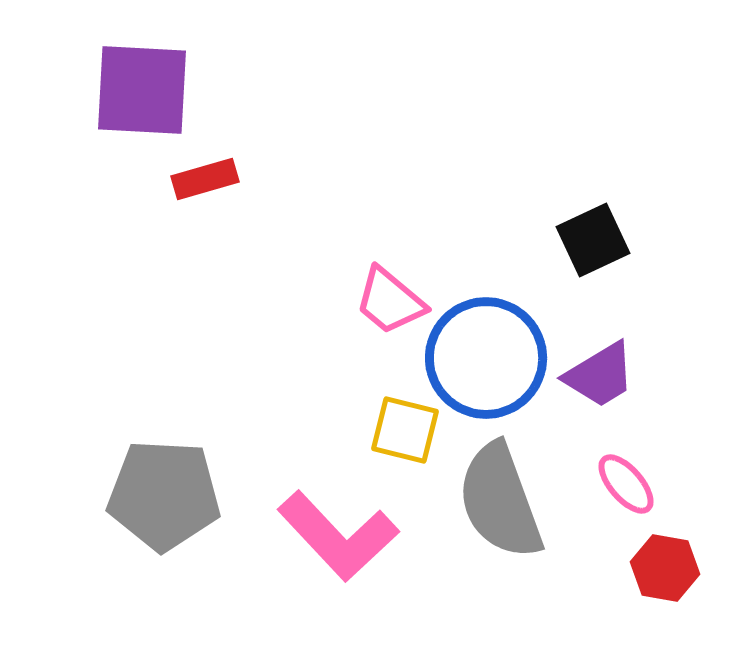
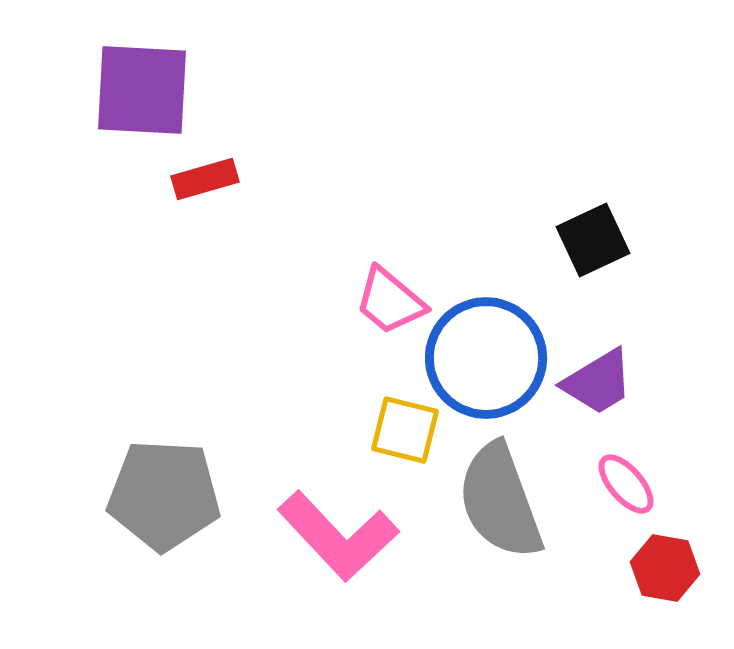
purple trapezoid: moved 2 px left, 7 px down
